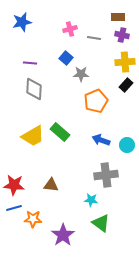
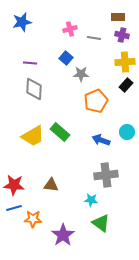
cyan circle: moved 13 px up
